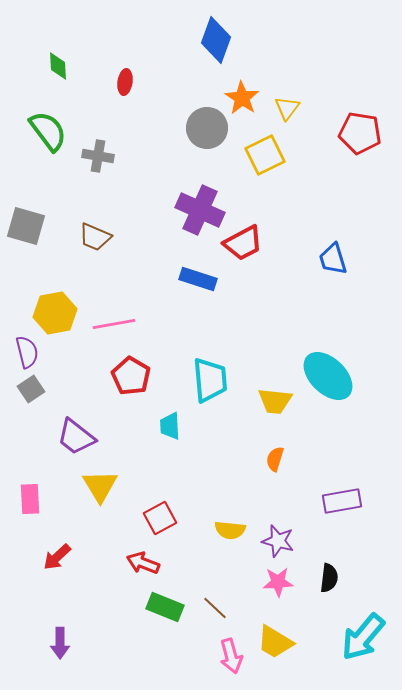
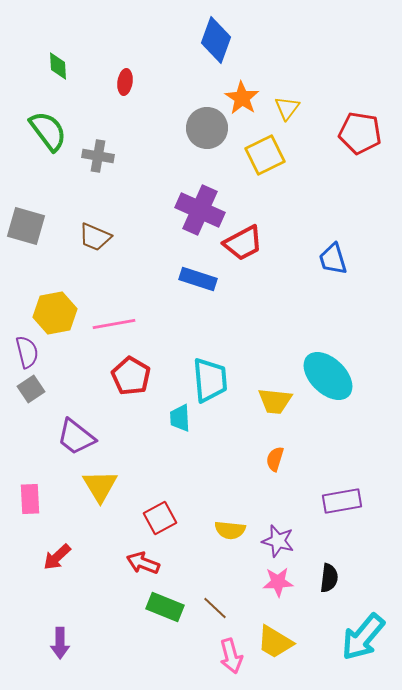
cyan trapezoid at (170, 426): moved 10 px right, 8 px up
